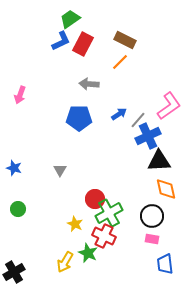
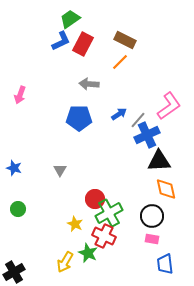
blue cross: moved 1 px left, 1 px up
